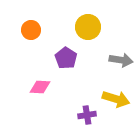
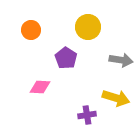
yellow arrow: moved 1 px up
